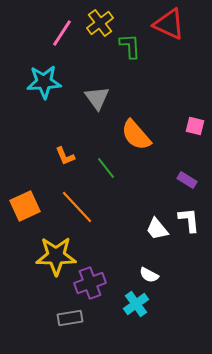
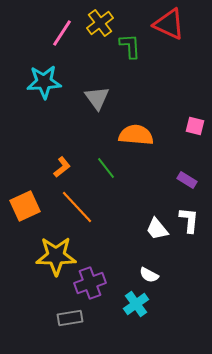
orange semicircle: rotated 136 degrees clockwise
orange L-shape: moved 3 px left, 11 px down; rotated 105 degrees counterclockwise
white L-shape: rotated 12 degrees clockwise
